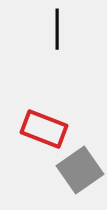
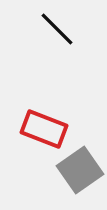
black line: rotated 45 degrees counterclockwise
